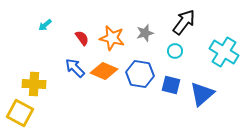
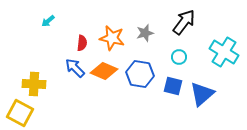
cyan arrow: moved 3 px right, 4 px up
red semicircle: moved 5 px down; rotated 42 degrees clockwise
cyan circle: moved 4 px right, 6 px down
blue square: moved 2 px right, 1 px down
